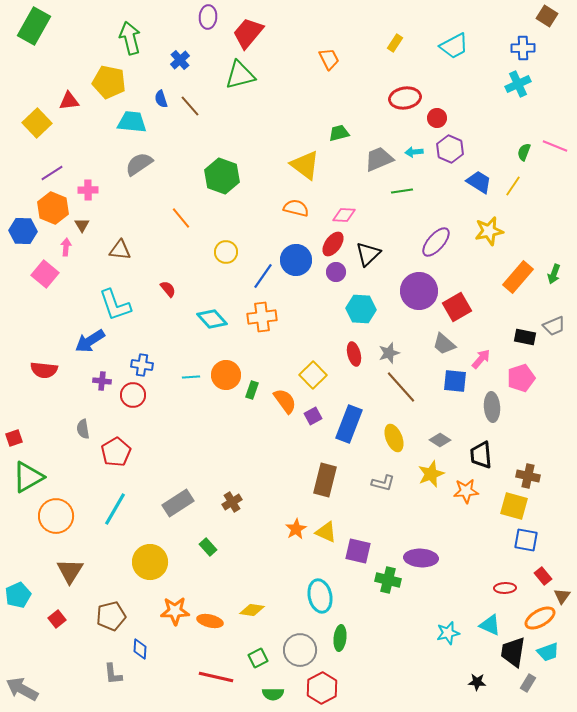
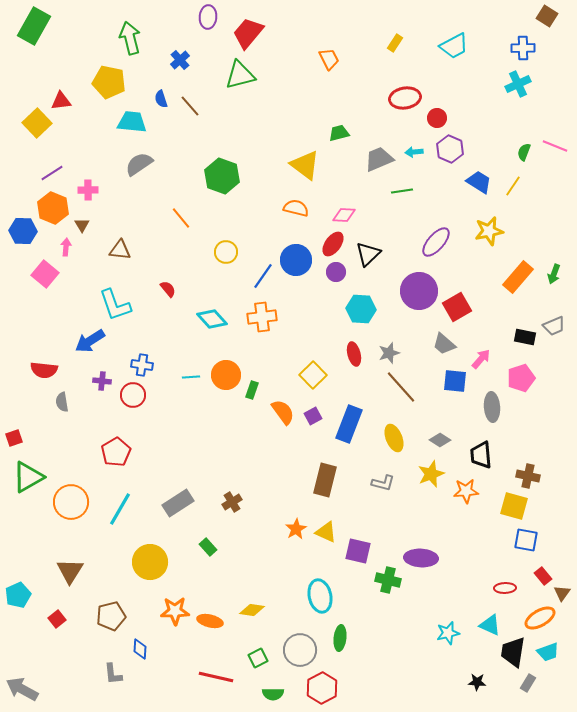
red triangle at (69, 101): moved 8 px left
orange semicircle at (285, 401): moved 2 px left, 11 px down
gray semicircle at (83, 429): moved 21 px left, 27 px up
cyan line at (115, 509): moved 5 px right
orange circle at (56, 516): moved 15 px right, 14 px up
brown triangle at (562, 596): moved 3 px up
